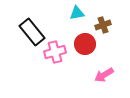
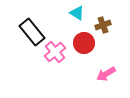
cyan triangle: rotated 42 degrees clockwise
red circle: moved 1 px left, 1 px up
pink cross: rotated 25 degrees counterclockwise
pink arrow: moved 2 px right, 1 px up
